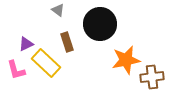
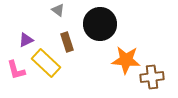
purple triangle: moved 4 px up
orange star: rotated 16 degrees clockwise
